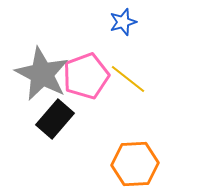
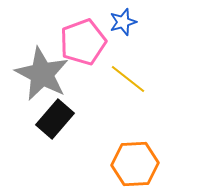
pink pentagon: moved 3 px left, 34 px up
